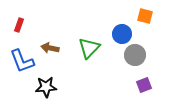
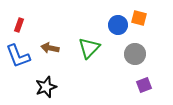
orange square: moved 6 px left, 2 px down
blue circle: moved 4 px left, 9 px up
gray circle: moved 1 px up
blue L-shape: moved 4 px left, 5 px up
black star: rotated 15 degrees counterclockwise
